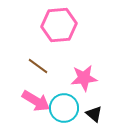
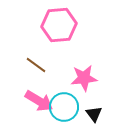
brown line: moved 2 px left, 1 px up
pink arrow: moved 3 px right
cyan circle: moved 1 px up
black triangle: rotated 12 degrees clockwise
